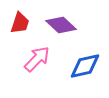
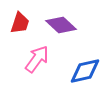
pink arrow: rotated 8 degrees counterclockwise
blue diamond: moved 5 px down
